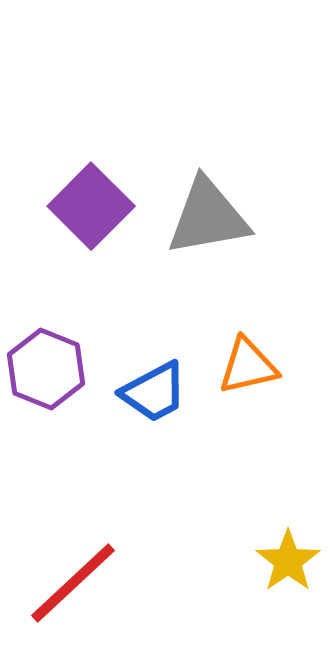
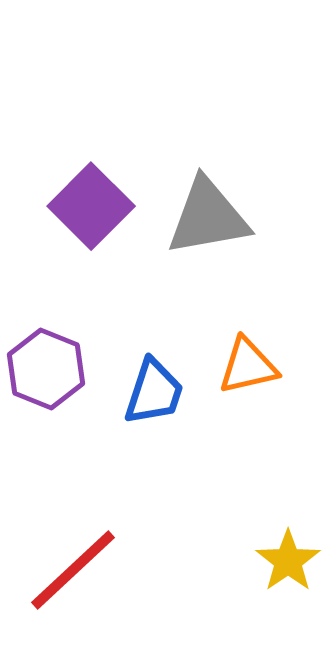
blue trapezoid: rotated 44 degrees counterclockwise
red line: moved 13 px up
